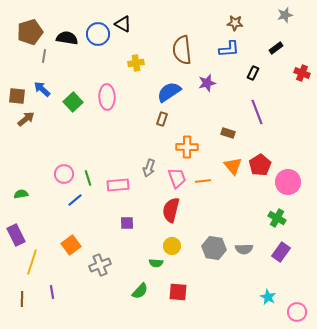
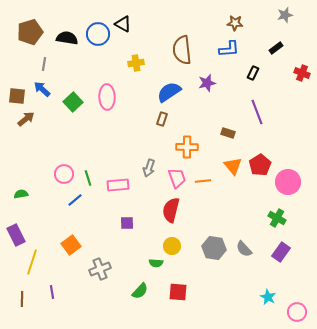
gray line at (44, 56): moved 8 px down
gray semicircle at (244, 249): rotated 48 degrees clockwise
gray cross at (100, 265): moved 4 px down
